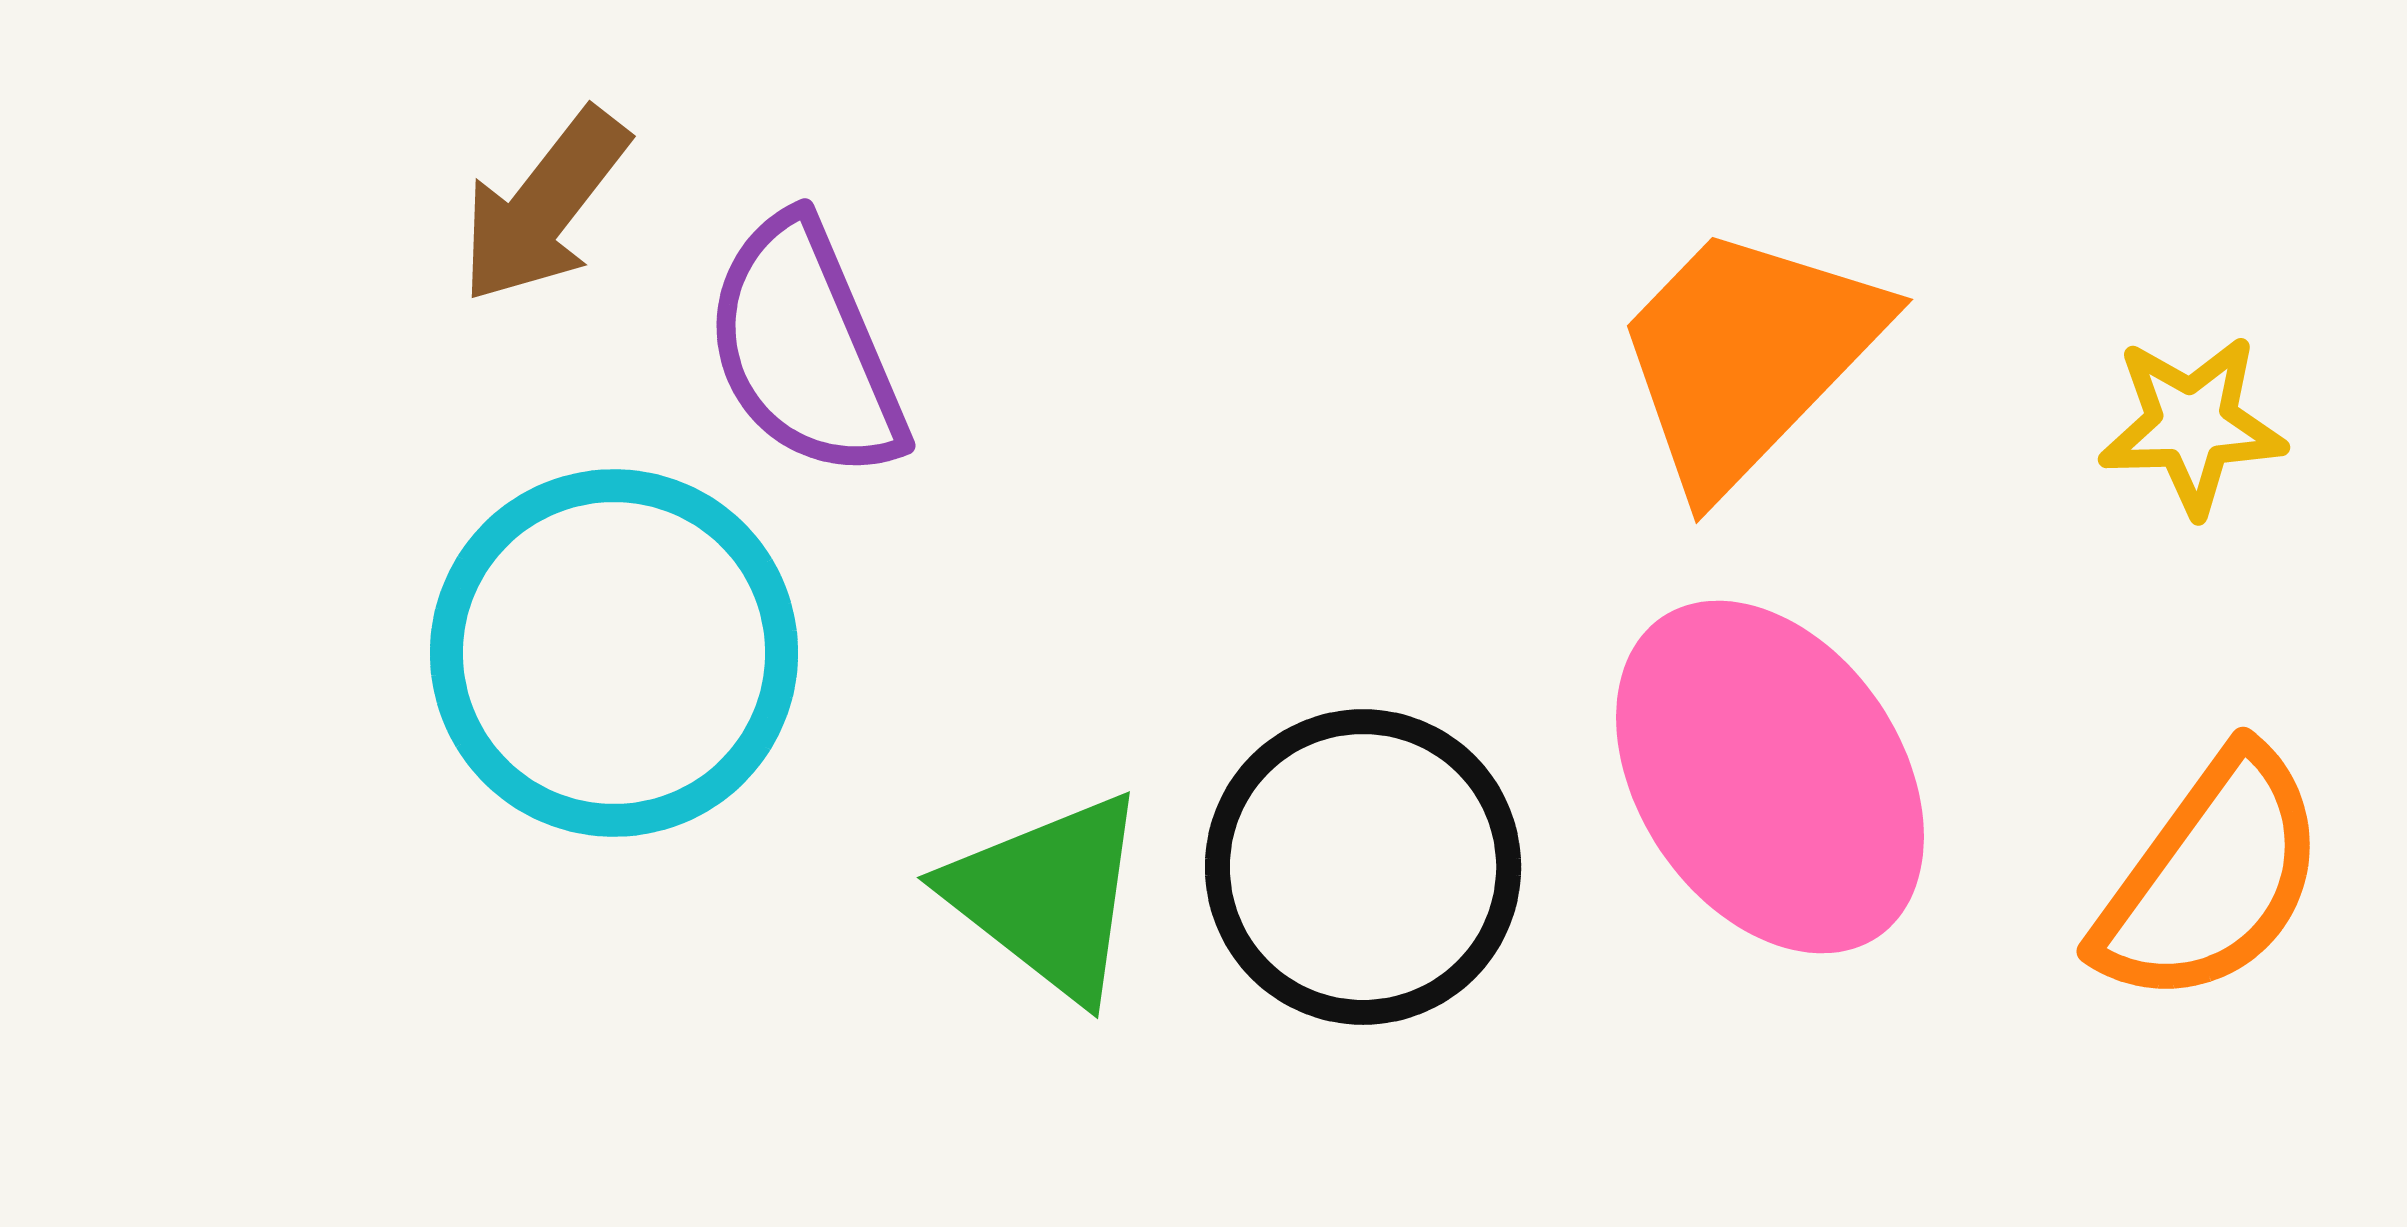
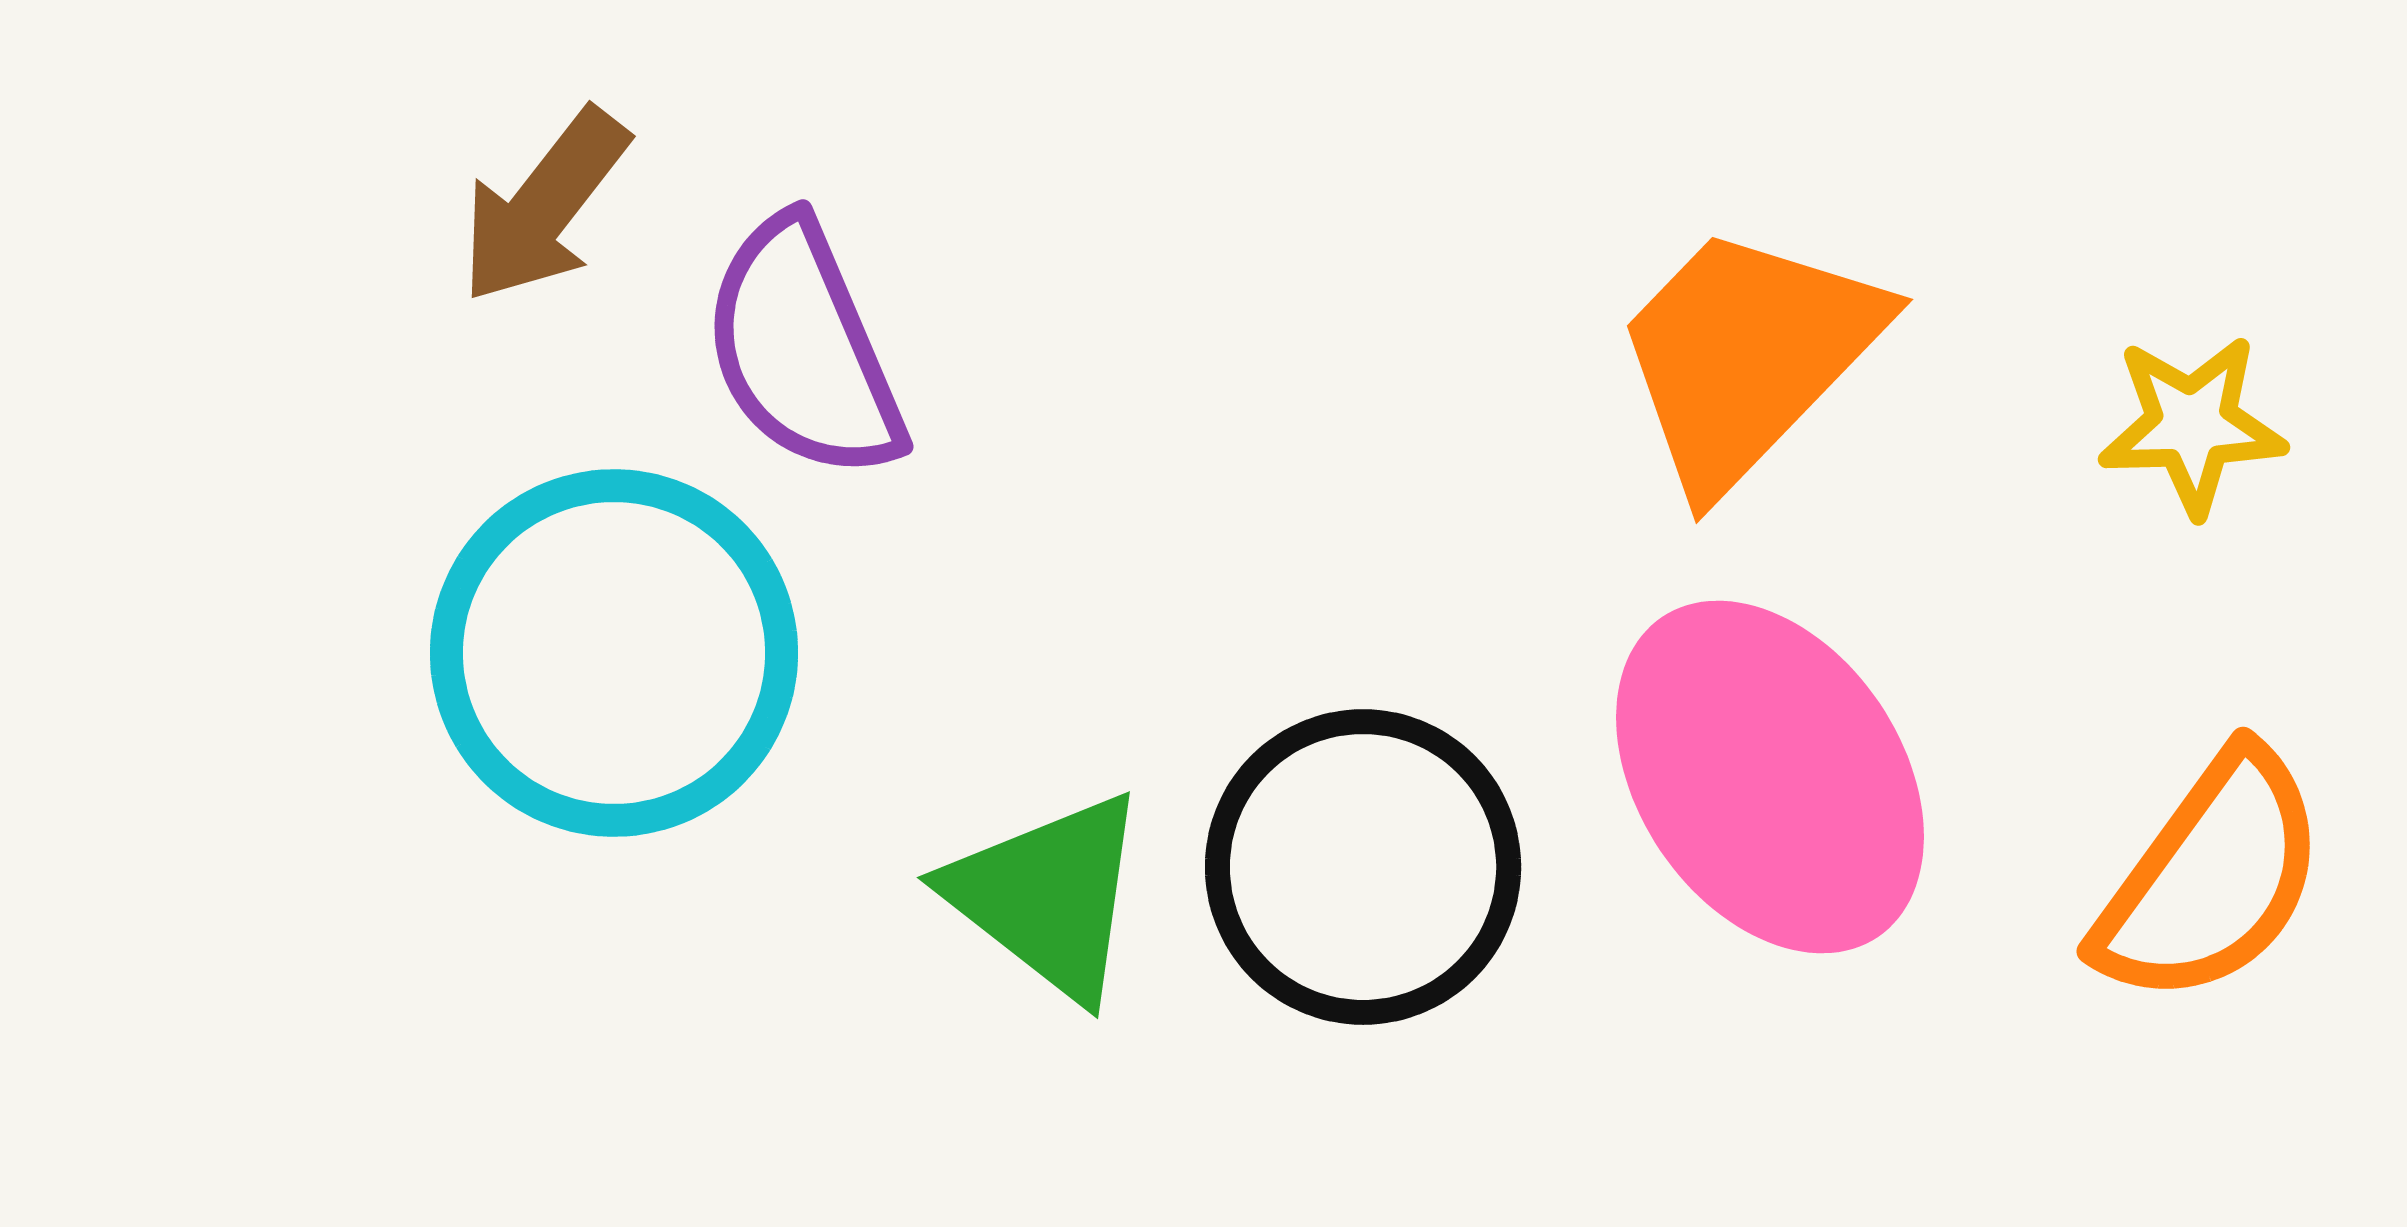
purple semicircle: moved 2 px left, 1 px down
